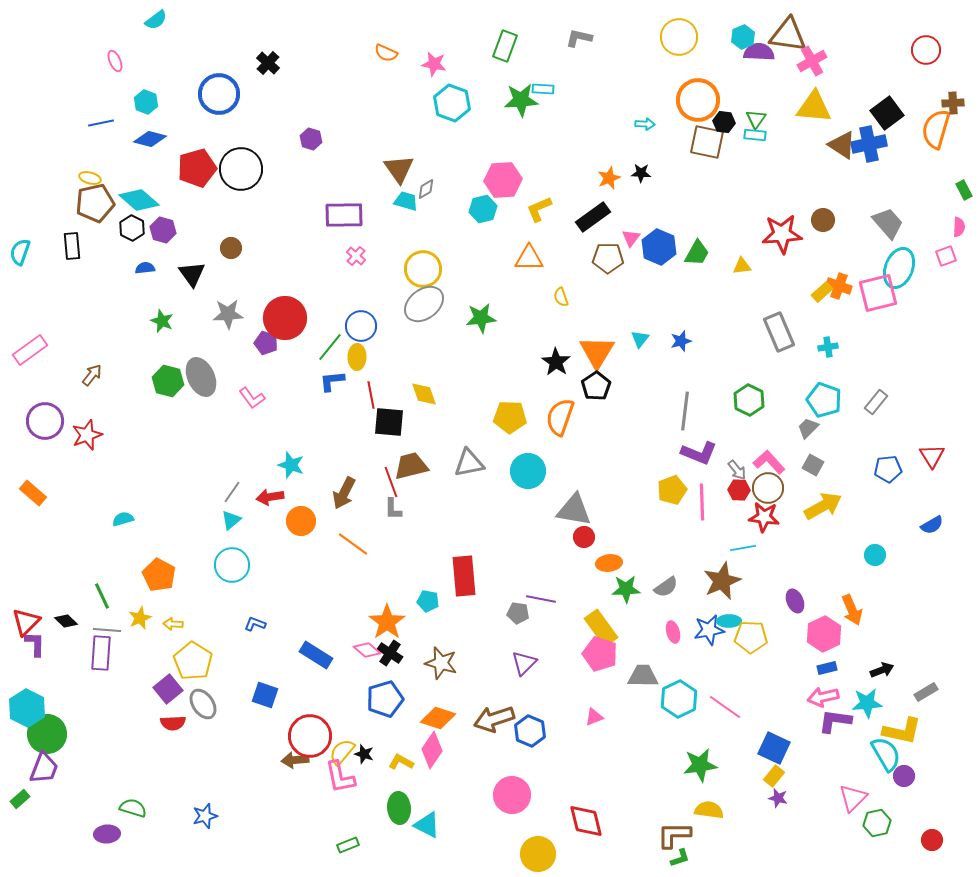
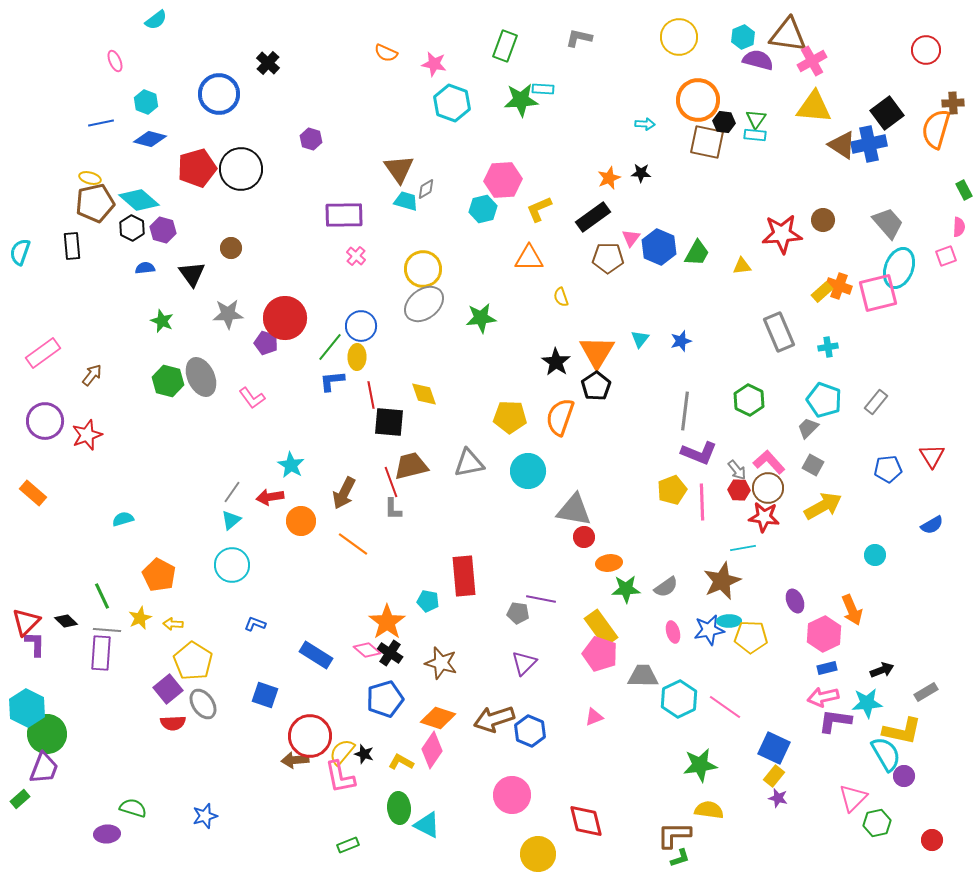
purple semicircle at (759, 52): moved 1 px left, 8 px down; rotated 12 degrees clockwise
pink rectangle at (30, 350): moved 13 px right, 3 px down
cyan star at (291, 465): rotated 12 degrees clockwise
